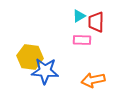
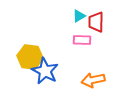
blue star: rotated 24 degrees clockwise
